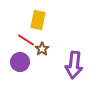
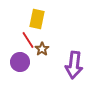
yellow rectangle: moved 1 px left, 1 px up
red line: moved 2 px right; rotated 24 degrees clockwise
